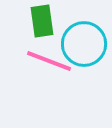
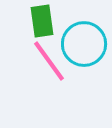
pink line: rotated 33 degrees clockwise
